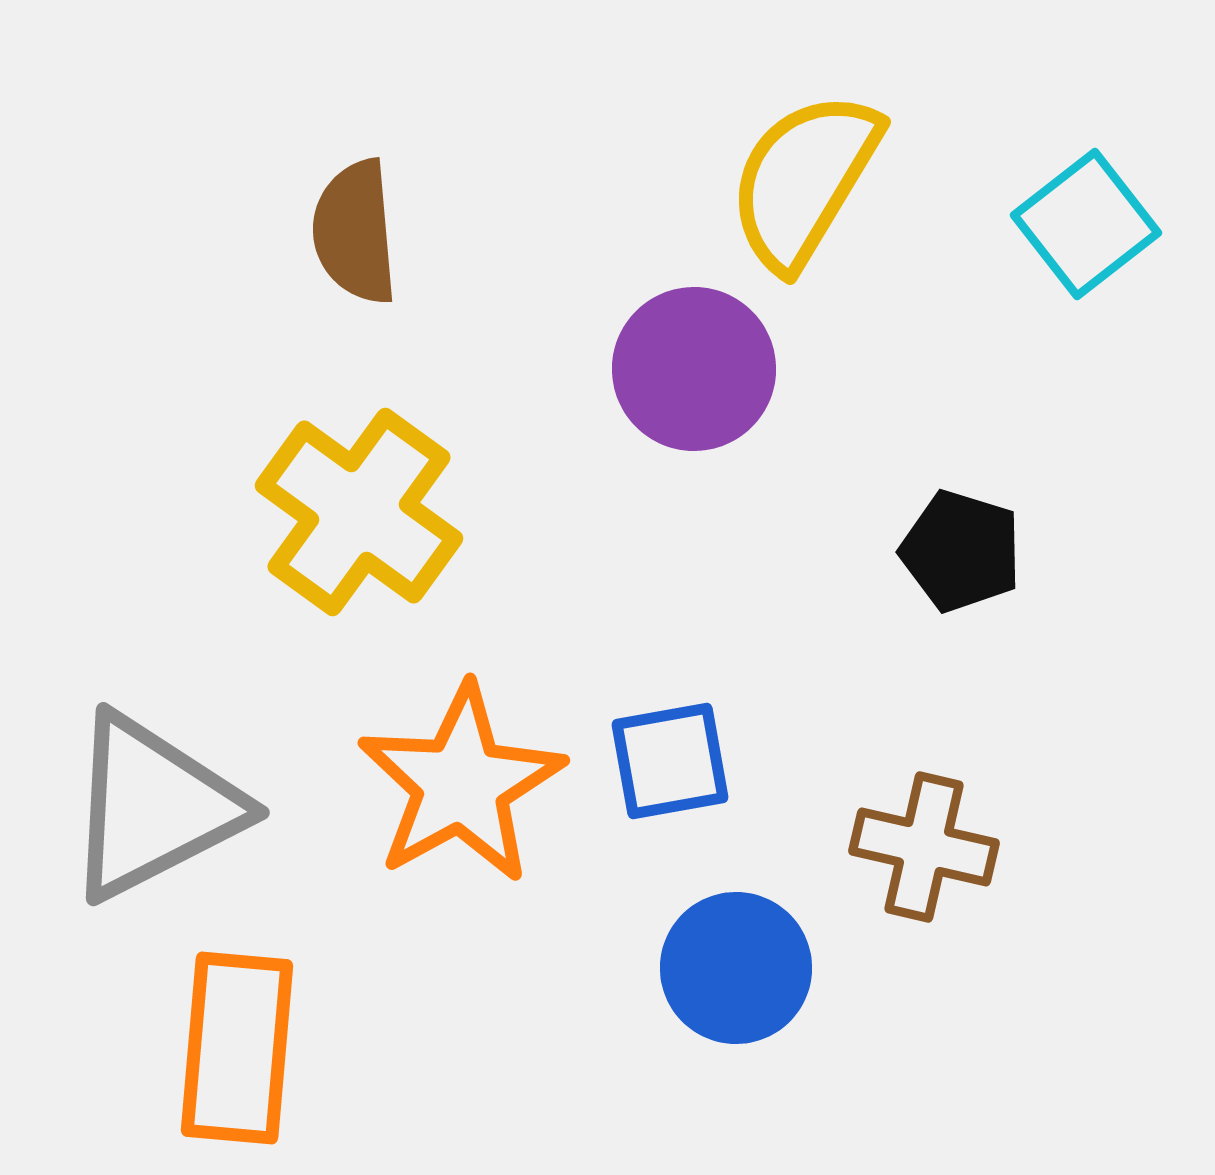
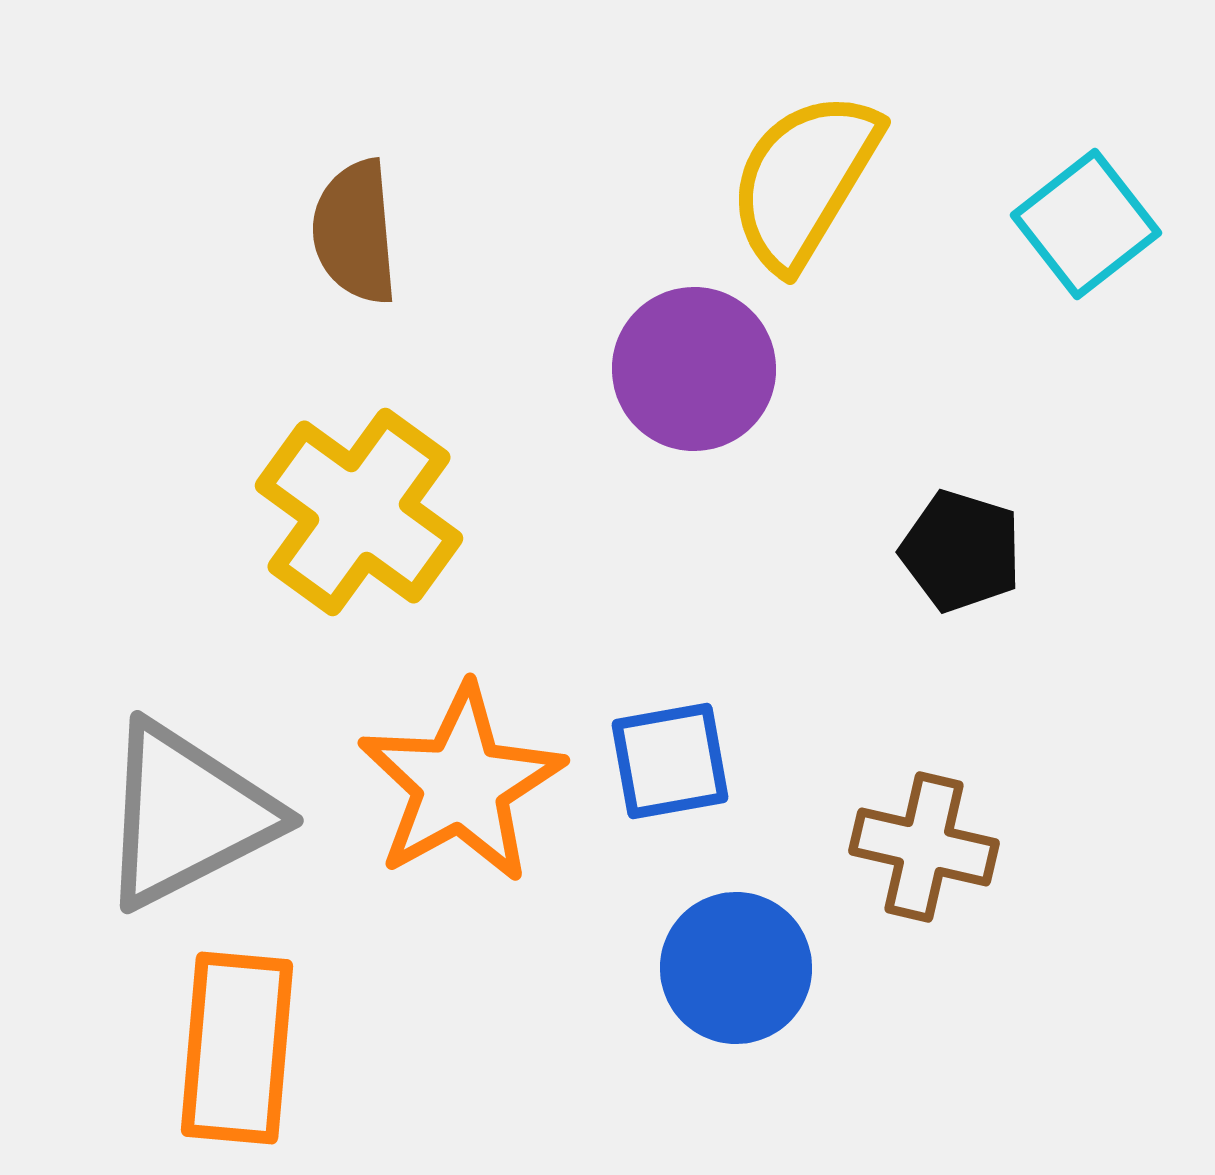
gray triangle: moved 34 px right, 8 px down
